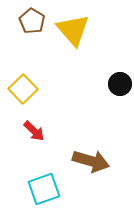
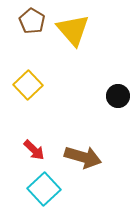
black circle: moved 2 px left, 12 px down
yellow square: moved 5 px right, 4 px up
red arrow: moved 19 px down
brown arrow: moved 8 px left, 4 px up
cyan square: rotated 24 degrees counterclockwise
